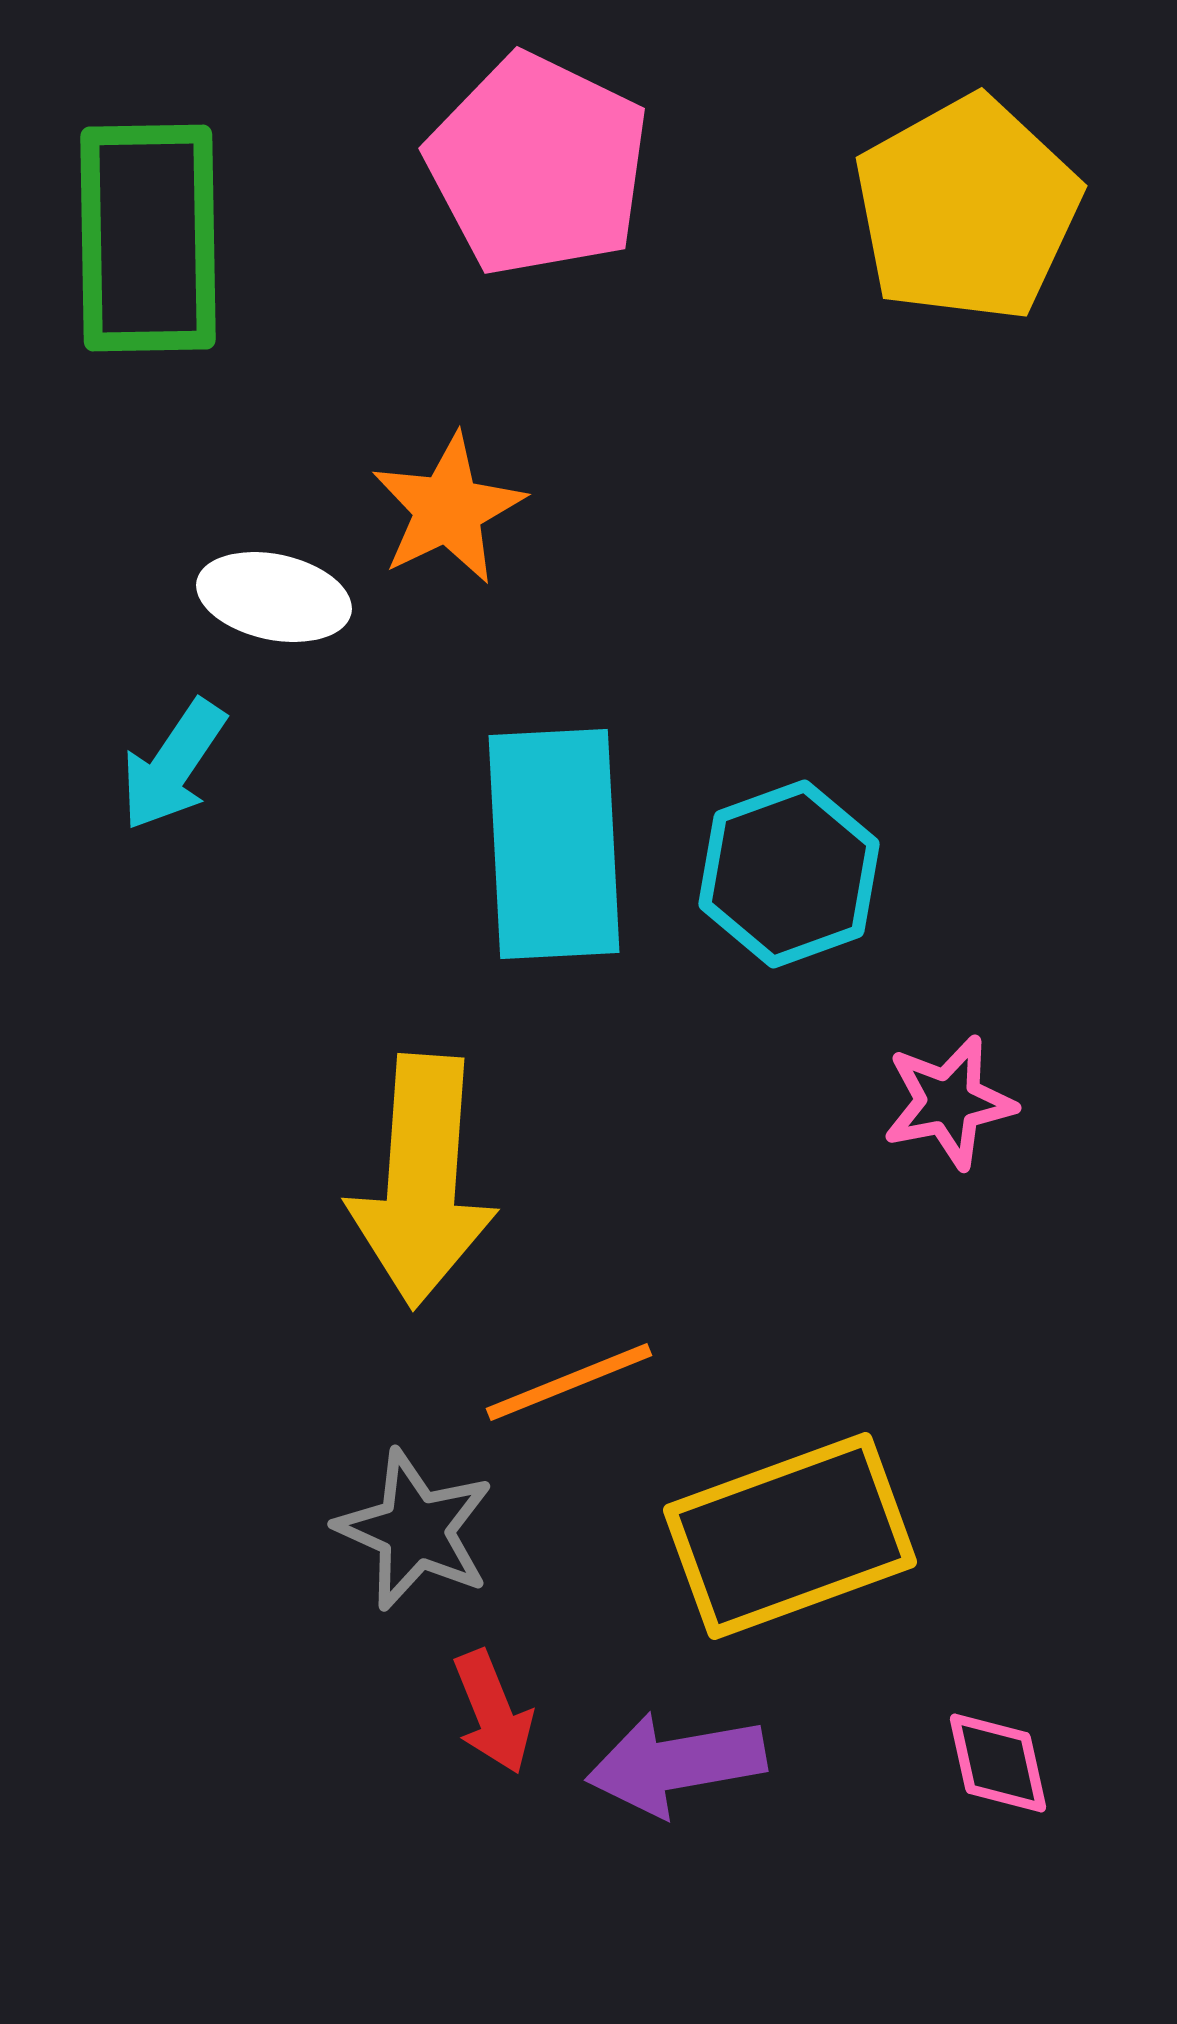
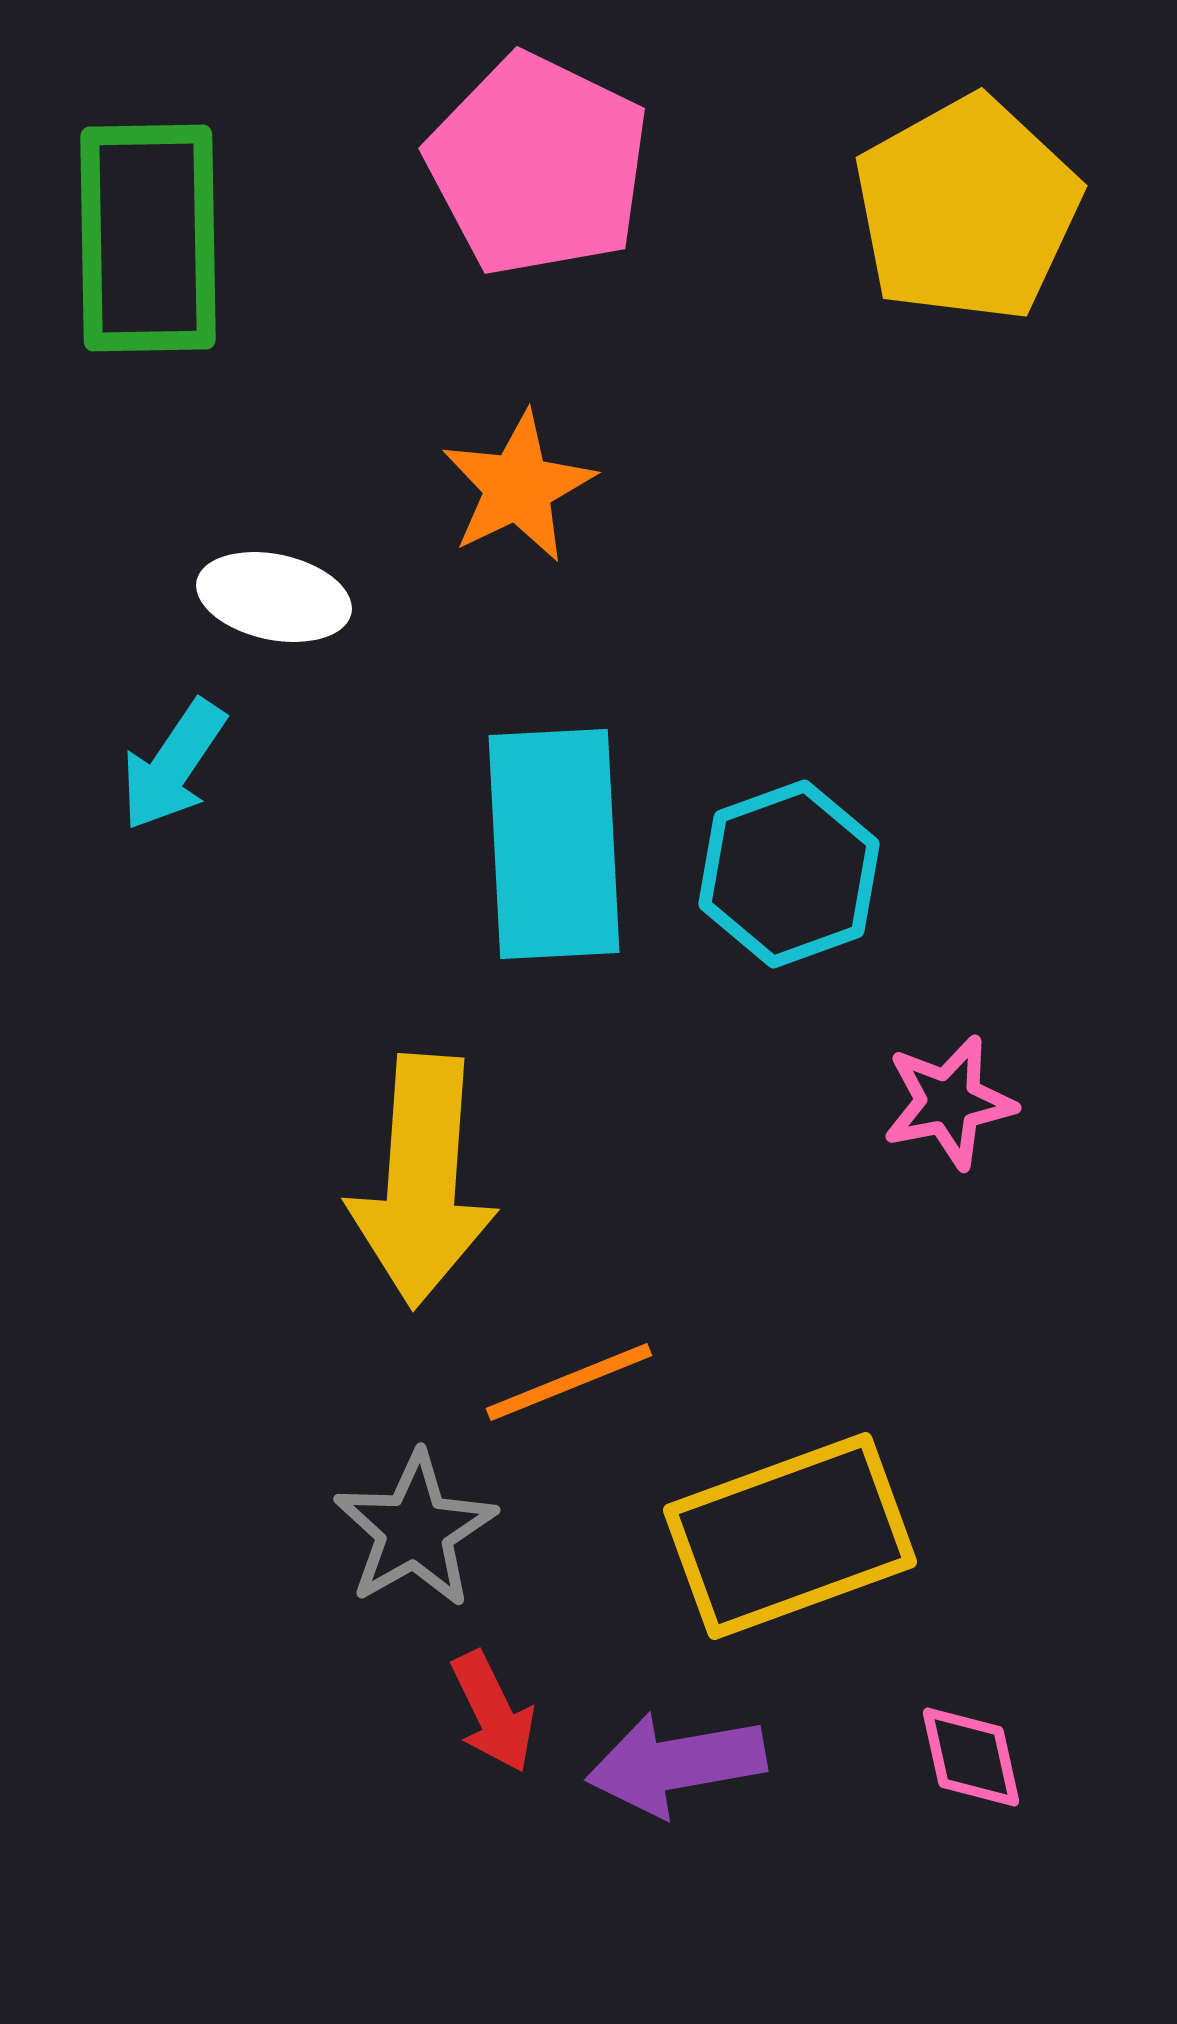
orange star: moved 70 px right, 22 px up
gray star: rotated 18 degrees clockwise
red arrow: rotated 4 degrees counterclockwise
pink diamond: moved 27 px left, 6 px up
